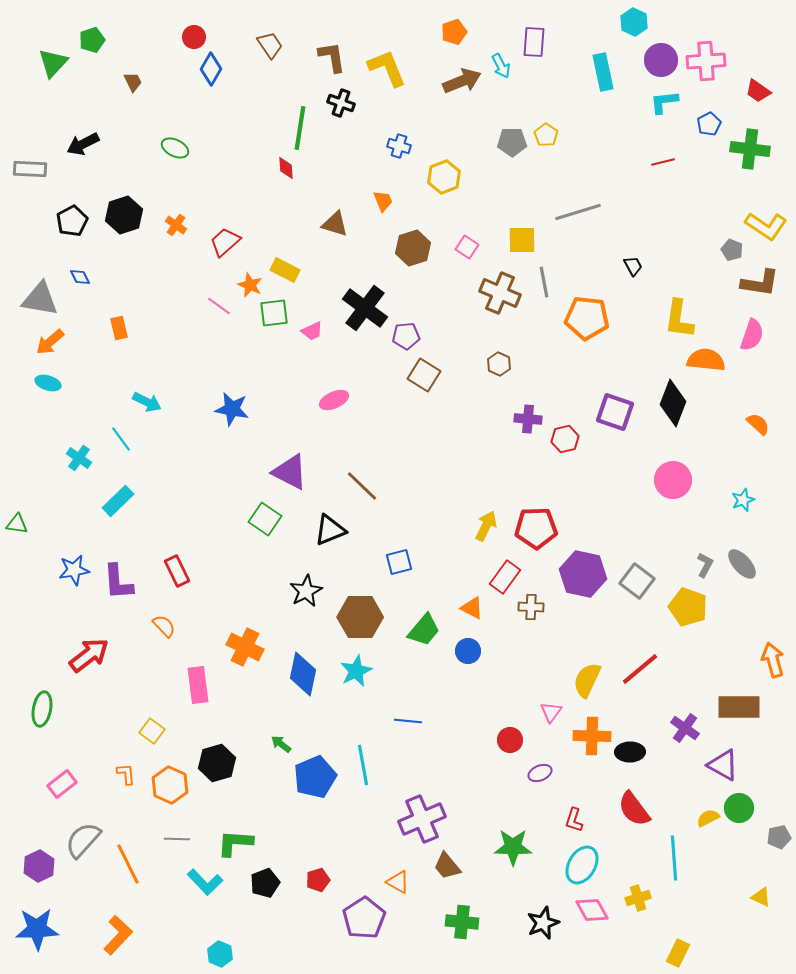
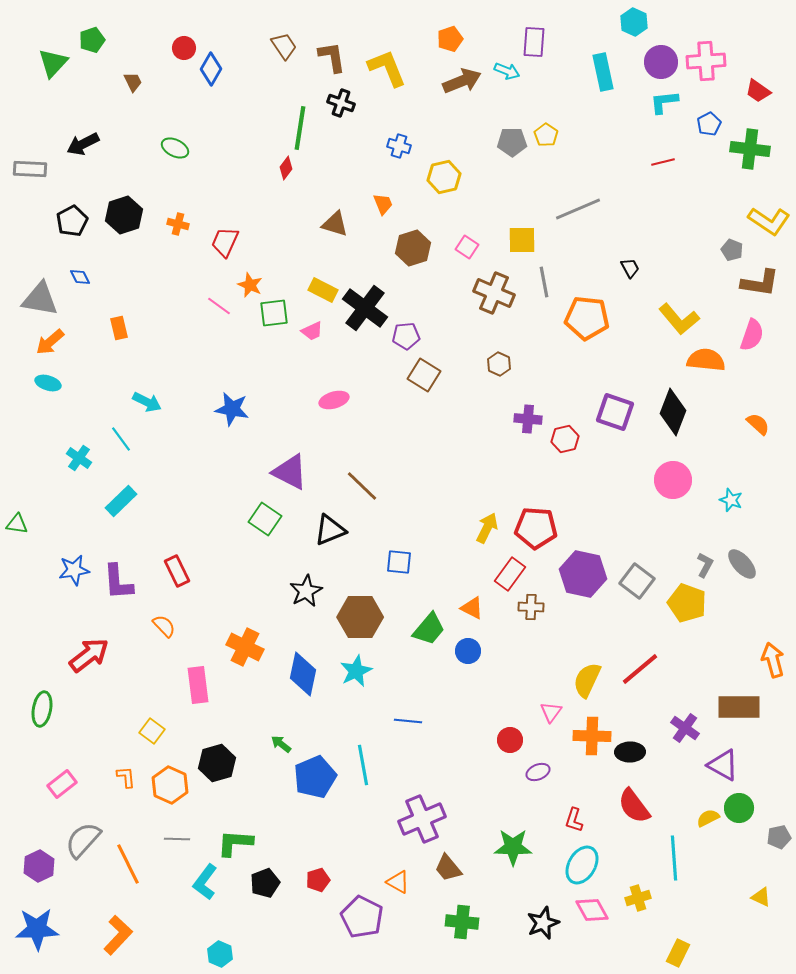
orange pentagon at (454, 32): moved 4 px left, 7 px down
red circle at (194, 37): moved 10 px left, 11 px down
brown trapezoid at (270, 45): moved 14 px right, 1 px down
purple circle at (661, 60): moved 2 px down
cyan arrow at (501, 66): moved 6 px right, 5 px down; rotated 40 degrees counterclockwise
red diamond at (286, 168): rotated 40 degrees clockwise
yellow hexagon at (444, 177): rotated 8 degrees clockwise
orange trapezoid at (383, 201): moved 3 px down
gray line at (578, 212): moved 3 px up; rotated 6 degrees counterclockwise
orange cross at (176, 225): moved 2 px right, 1 px up; rotated 20 degrees counterclockwise
yellow L-shape at (766, 226): moved 3 px right, 5 px up
red trapezoid at (225, 242): rotated 24 degrees counterclockwise
black trapezoid at (633, 266): moved 3 px left, 2 px down
yellow rectangle at (285, 270): moved 38 px right, 20 px down
brown cross at (500, 293): moved 6 px left
yellow L-shape at (679, 319): rotated 48 degrees counterclockwise
pink ellipse at (334, 400): rotated 8 degrees clockwise
black diamond at (673, 403): moved 9 px down
cyan star at (743, 500): moved 12 px left; rotated 30 degrees counterclockwise
cyan rectangle at (118, 501): moved 3 px right
yellow arrow at (486, 526): moved 1 px right, 2 px down
red pentagon at (536, 528): rotated 6 degrees clockwise
blue square at (399, 562): rotated 20 degrees clockwise
red rectangle at (505, 577): moved 5 px right, 3 px up
yellow pentagon at (688, 607): moved 1 px left, 4 px up
green trapezoid at (424, 630): moved 5 px right, 1 px up
purple ellipse at (540, 773): moved 2 px left, 1 px up
orange L-shape at (126, 774): moved 3 px down
red semicircle at (634, 809): moved 3 px up
brown trapezoid at (447, 866): moved 1 px right, 2 px down
cyan L-shape at (205, 882): rotated 81 degrees clockwise
purple pentagon at (364, 918): moved 2 px left, 1 px up; rotated 12 degrees counterclockwise
